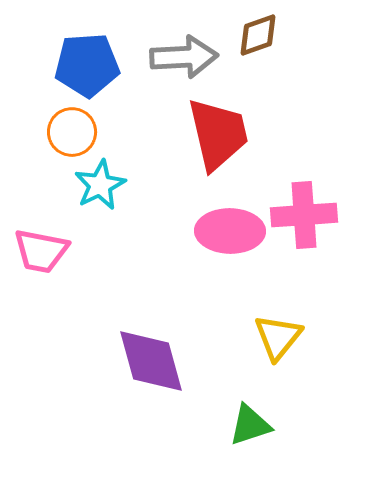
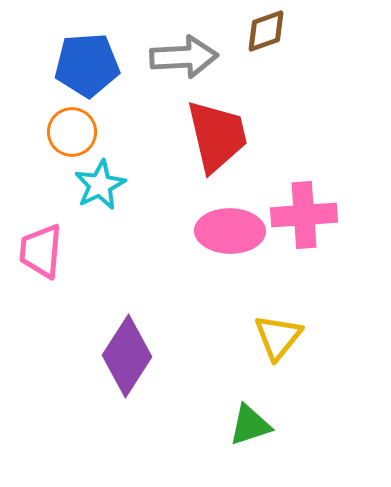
brown diamond: moved 8 px right, 4 px up
red trapezoid: moved 1 px left, 2 px down
pink trapezoid: rotated 84 degrees clockwise
purple diamond: moved 24 px left, 5 px up; rotated 48 degrees clockwise
